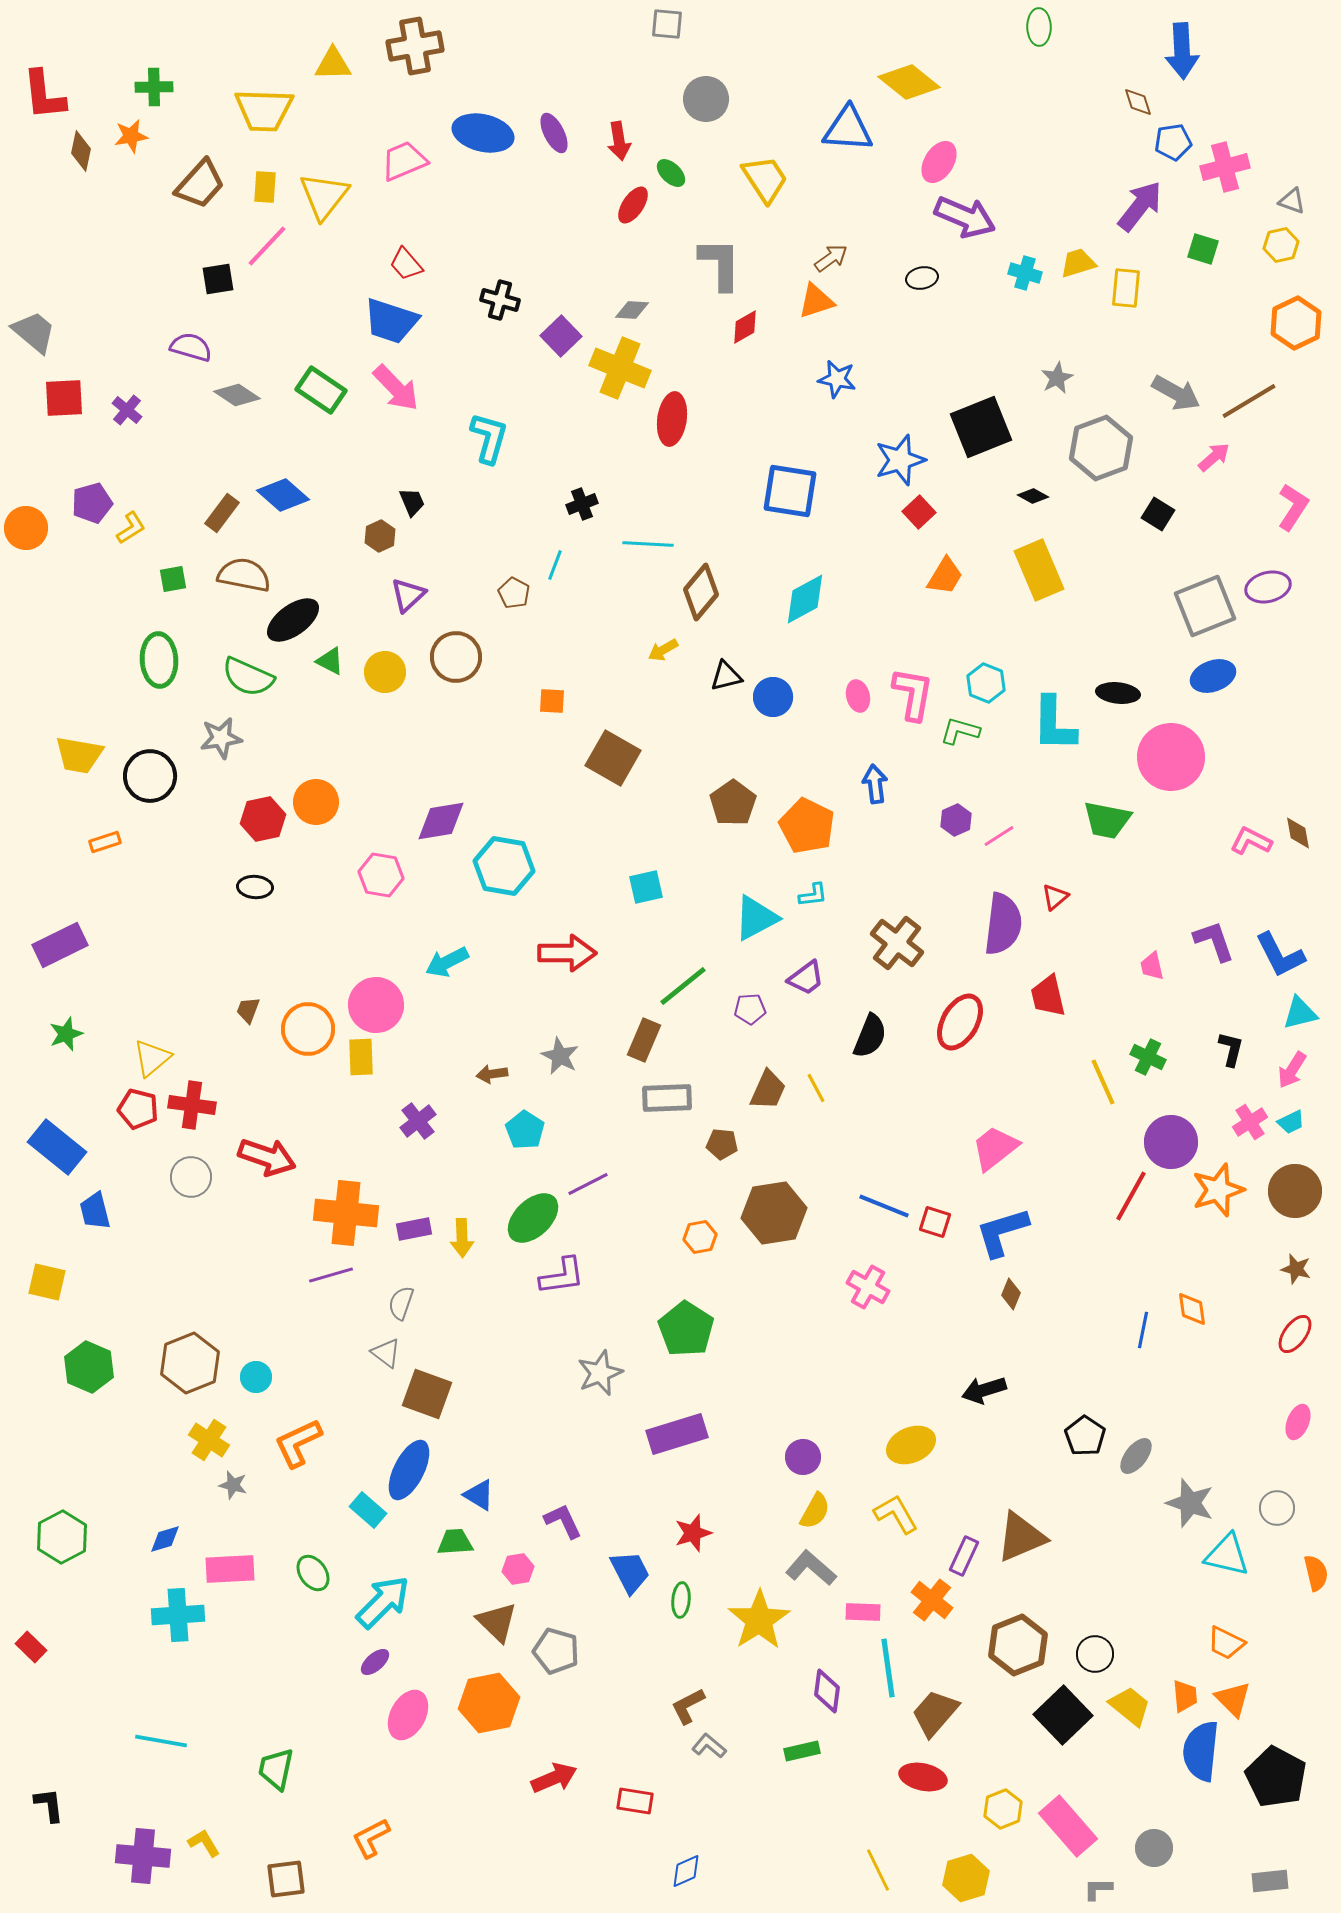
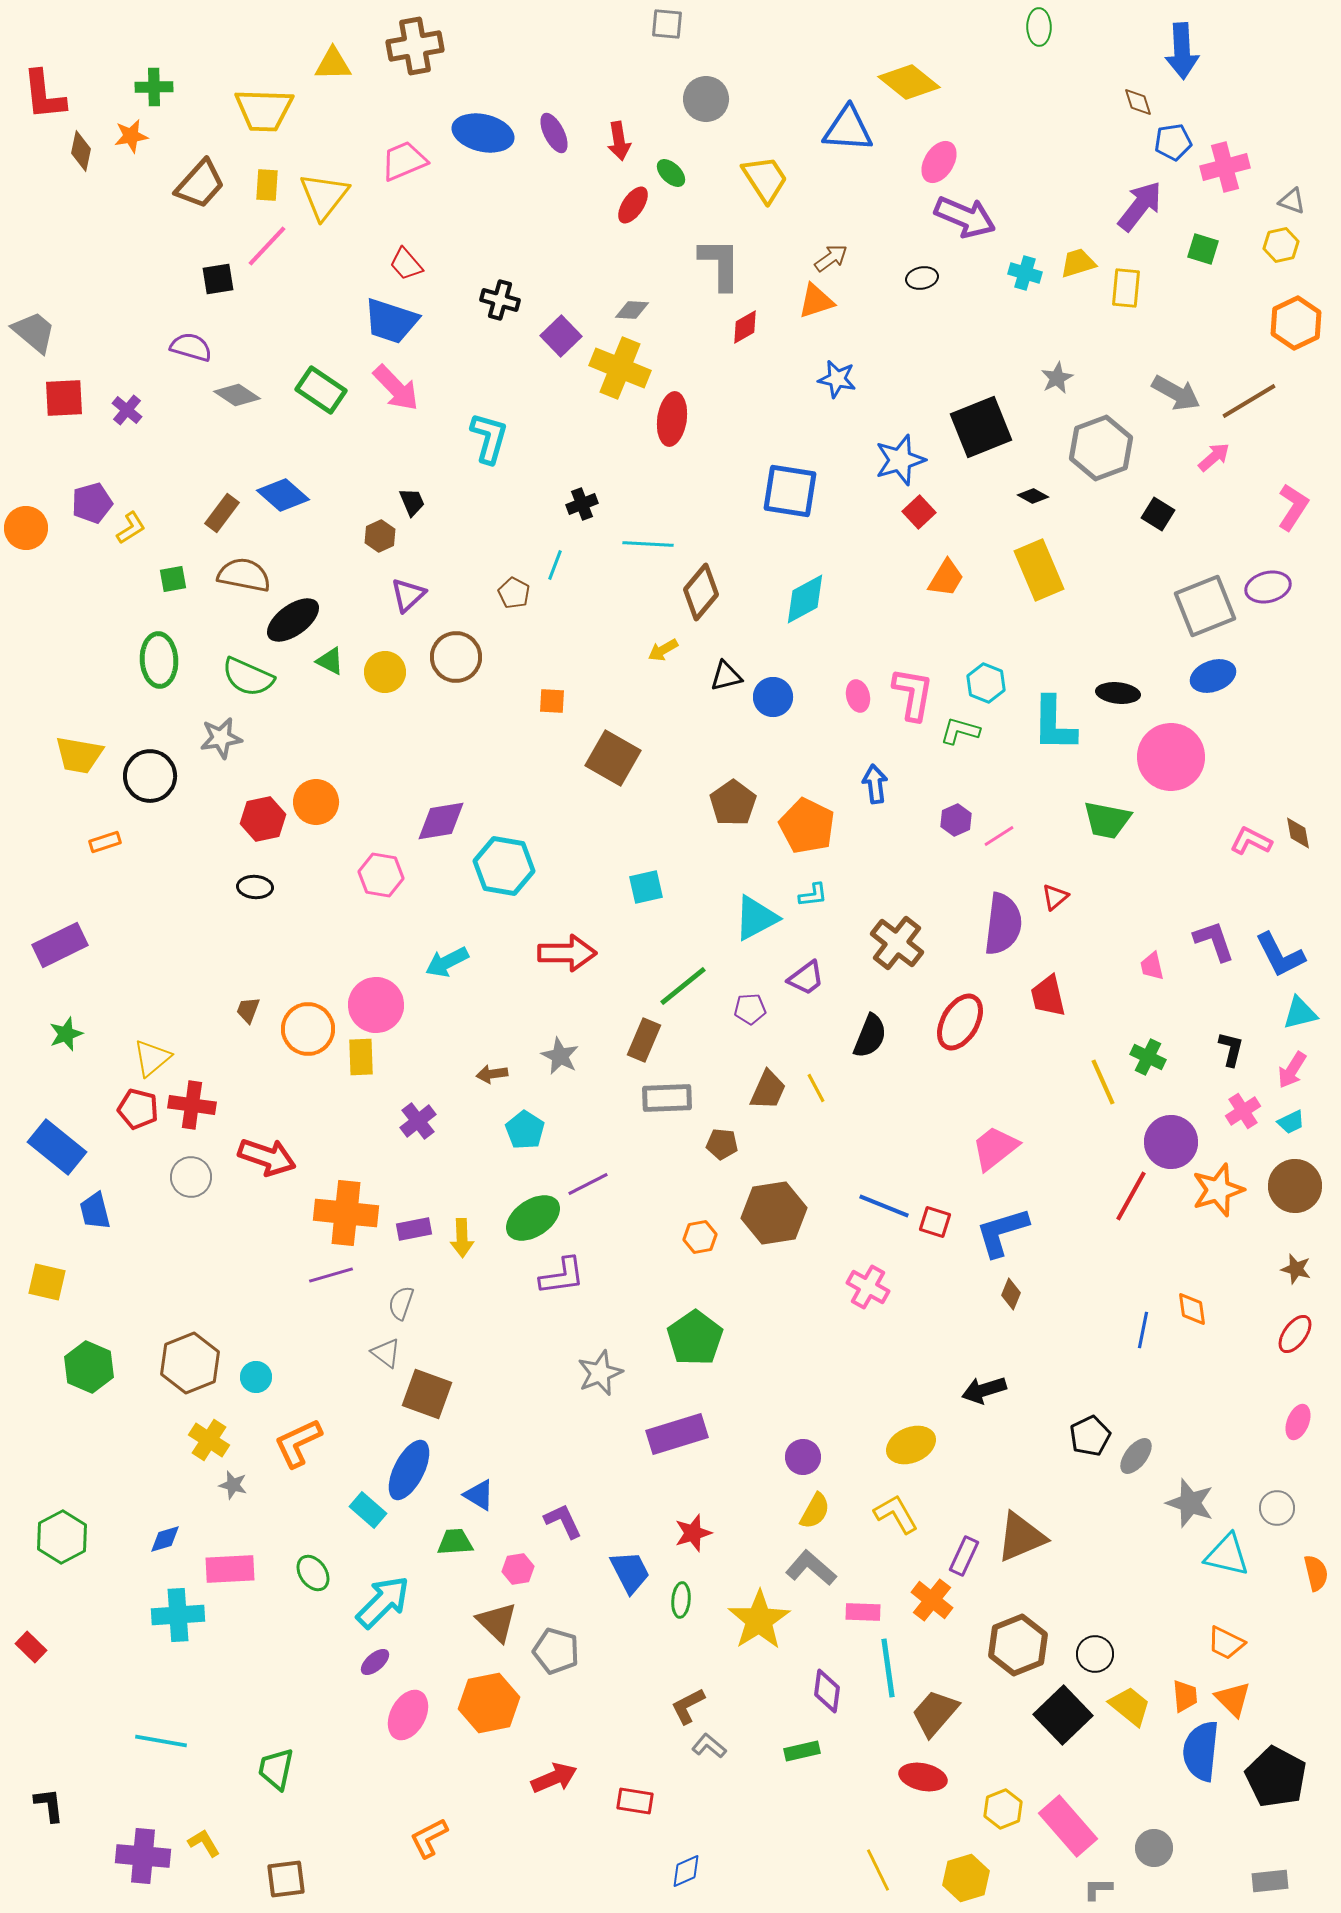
yellow rectangle at (265, 187): moved 2 px right, 2 px up
orange trapezoid at (945, 576): moved 1 px right, 2 px down
pink cross at (1250, 1122): moved 7 px left, 11 px up
brown circle at (1295, 1191): moved 5 px up
green ellipse at (533, 1218): rotated 10 degrees clockwise
green pentagon at (686, 1329): moved 9 px right, 9 px down; rotated 4 degrees clockwise
black pentagon at (1085, 1436): moved 5 px right; rotated 12 degrees clockwise
orange L-shape at (371, 1838): moved 58 px right
